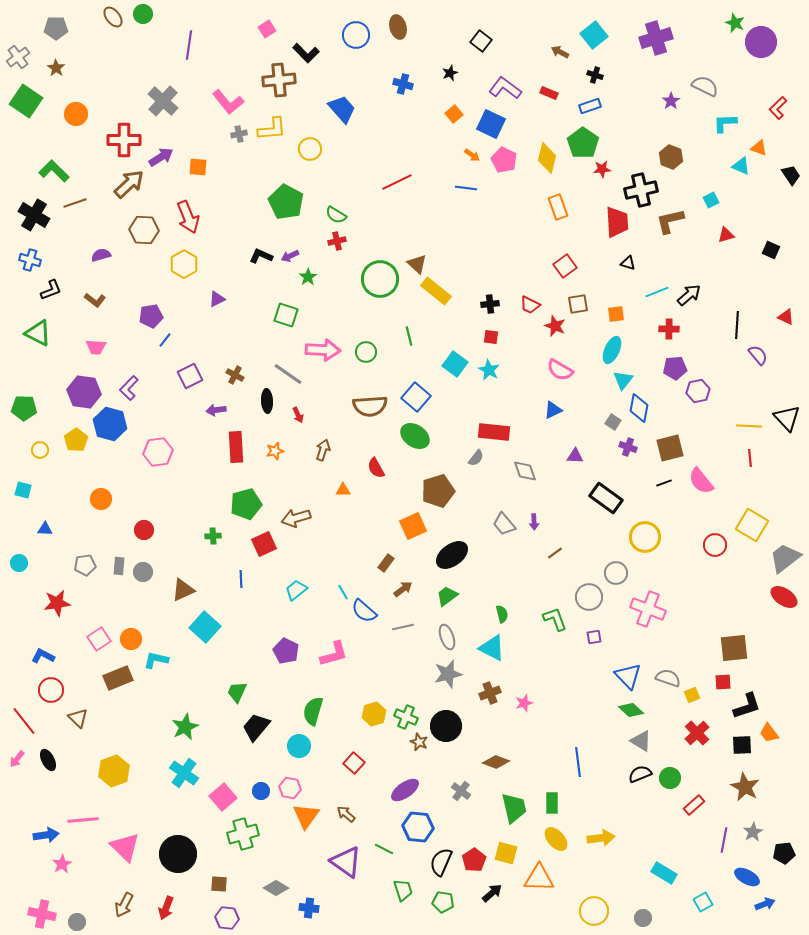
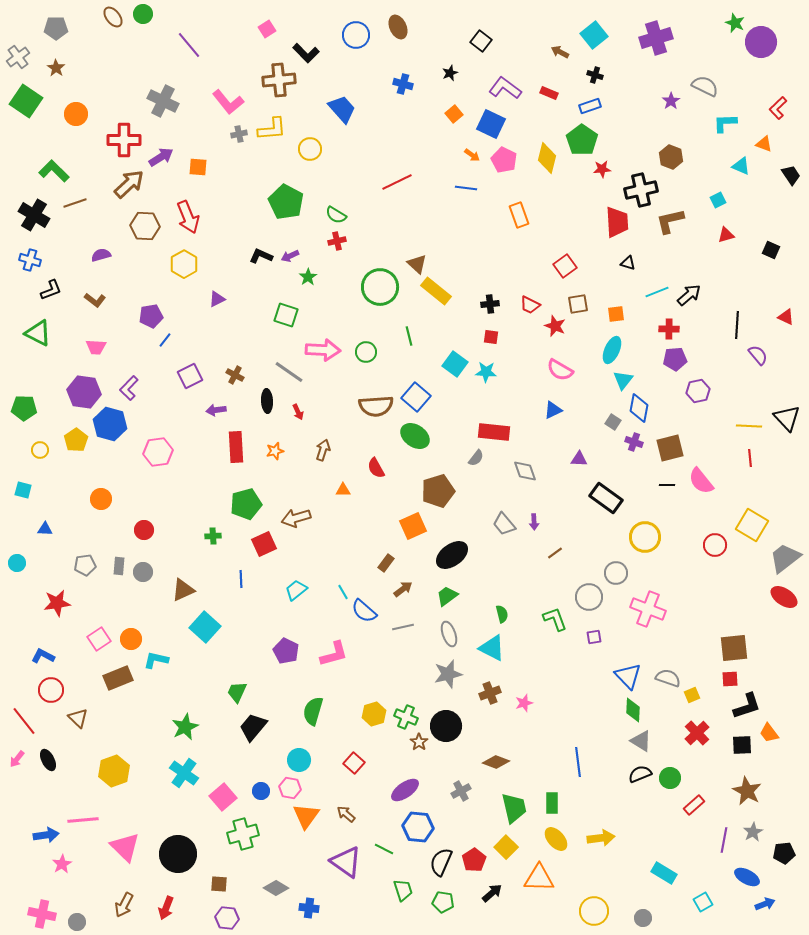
brown ellipse at (398, 27): rotated 10 degrees counterclockwise
purple line at (189, 45): rotated 48 degrees counterclockwise
gray cross at (163, 101): rotated 16 degrees counterclockwise
green pentagon at (583, 143): moved 1 px left, 3 px up
orange triangle at (759, 148): moved 5 px right, 4 px up
cyan square at (711, 200): moved 7 px right
orange rectangle at (558, 207): moved 39 px left, 8 px down
brown hexagon at (144, 230): moved 1 px right, 4 px up
green circle at (380, 279): moved 8 px down
purple pentagon at (675, 368): moved 9 px up
cyan star at (489, 370): moved 3 px left, 2 px down; rotated 25 degrees counterclockwise
gray line at (288, 374): moved 1 px right, 2 px up
brown semicircle at (370, 406): moved 6 px right
red arrow at (298, 415): moved 3 px up
purple cross at (628, 447): moved 6 px right, 5 px up
purple triangle at (575, 456): moved 4 px right, 3 px down
black line at (664, 483): moved 3 px right, 2 px down; rotated 21 degrees clockwise
cyan circle at (19, 563): moved 2 px left
gray ellipse at (447, 637): moved 2 px right, 3 px up
red square at (723, 682): moved 7 px right, 3 px up
green diamond at (631, 710): moved 2 px right; rotated 50 degrees clockwise
black trapezoid at (256, 727): moved 3 px left
brown star at (419, 742): rotated 12 degrees clockwise
cyan circle at (299, 746): moved 14 px down
brown star at (745, 787): moved 2 px right, 4 px down
gray cross at (461, 791): rotated 24 degrees clockwise
yellow square at (506, 853): moved 6 px up; rotated 30 degrees clockwise
